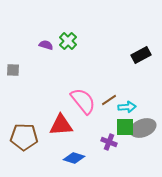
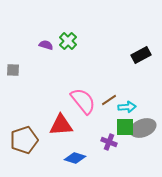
brown pentagon: moved 3 px down; rotated 20 degrees counterclockwise
blue diamond: moved 1 px right
